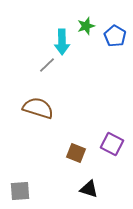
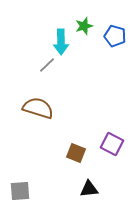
green star: moved 2 px left
blue pentagon: rotated 15 degrees counterclockwise
cyan arrow: moved 1 px left
black triangle: rotated 24 degrees counterclockwise
